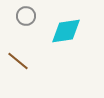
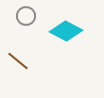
cyan diamond: rotated 36 degrees clockwise
